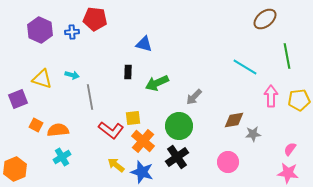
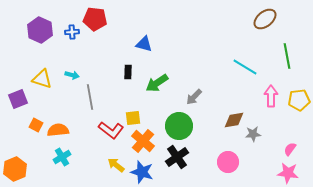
green arrow: rotated 10 degrees counterclockwise
